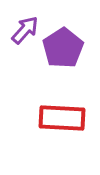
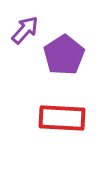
purple pentagon: moved 1 px right, 7 px down
